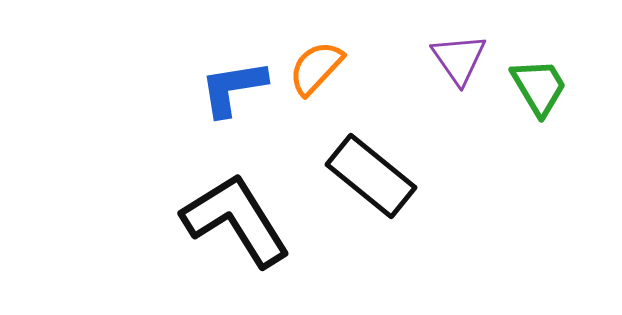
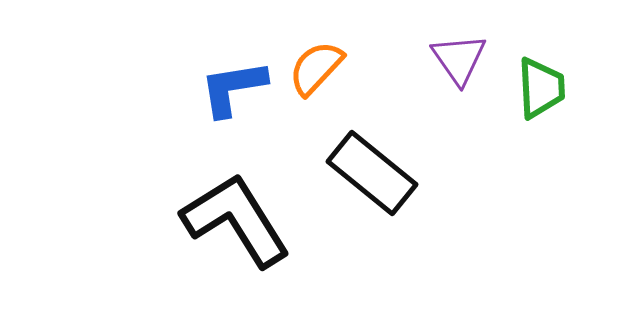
green trapezoid: moved 2 px right, 1 px down; rotated 28 degrees clockwise
black rectangle: moved 1 px right, 3 px up
